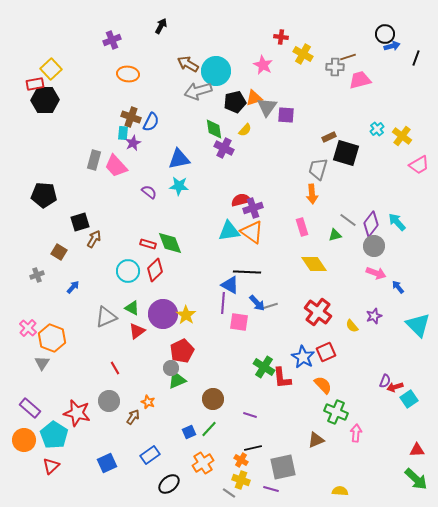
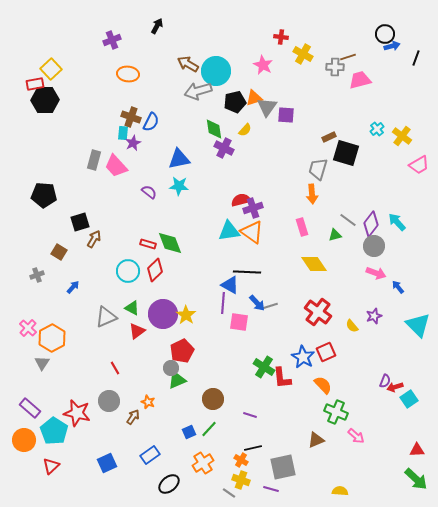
black arrow at (161, 26): moved 4 px left
orange hexagon at (52, 338): rotated 12 degrees clockwise
pink arrow at (356, 433): moved 3 px down; rotated 126 degrees clockwise
cyan pentagon at (54, 435): moved 4 px up
